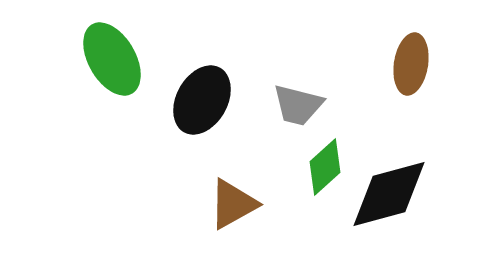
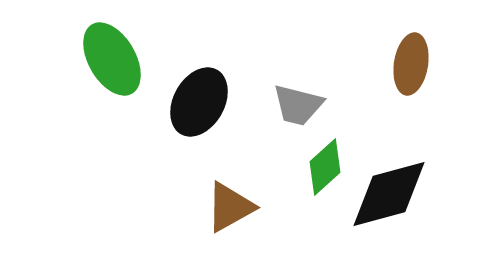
black ellipse: moved 3 px left, 2 px down
brown triangle: moved 3 px left, 3 px down
